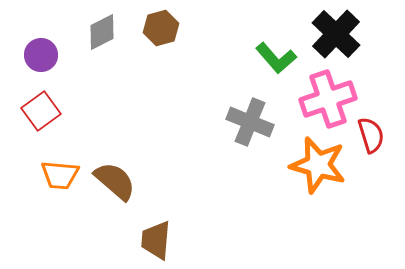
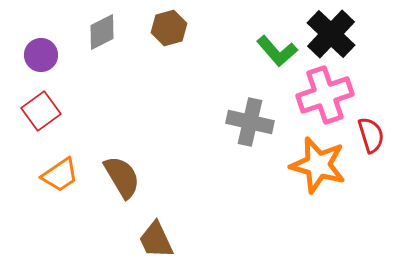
brown hexagon: moved 8 px right
black cross: moved 5 px left
green L-shape: moved 1 px right, 7 px up
pink cross: moved 3 px left, 4 px up
gray cross: rotated 9 degrees counterclockwise
orange trapezoid: rotated 39 degrees counterclockwise
brown semicircle: moved 7 px right, 4 px up; rotated 18 degrees clockwise
brown trapezoid: rotated 30 degrees counterclockwise
